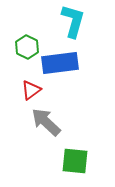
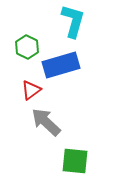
blue rectangle: moved 1 px right, 2 px down; rotated 9 degrees counterclockwise
